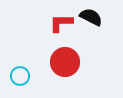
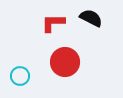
black semicircle: moved 1 px down
red L-shape: moved 8 px left
